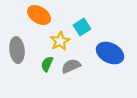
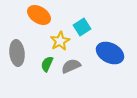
gray ellipse: moved 3 px down
